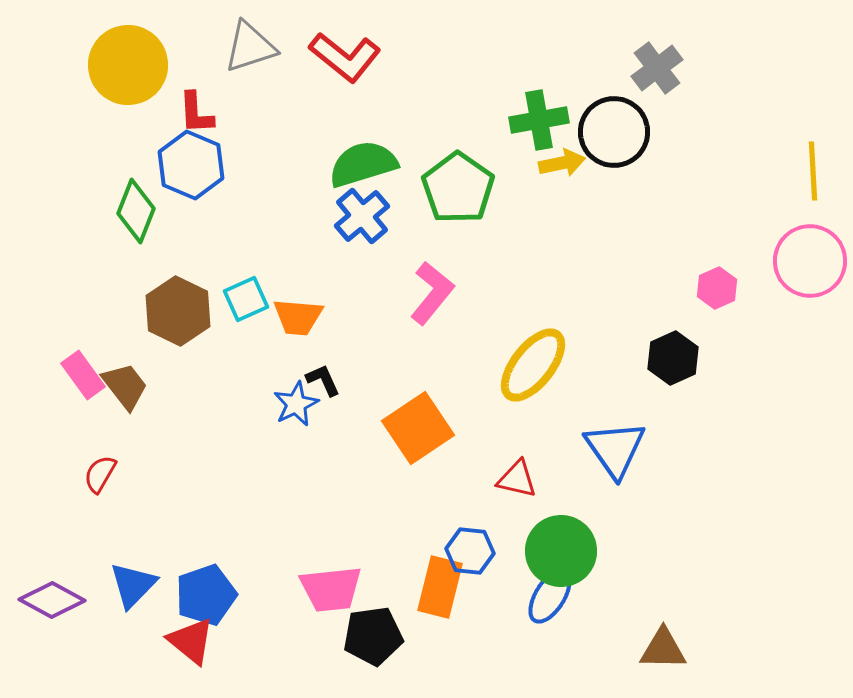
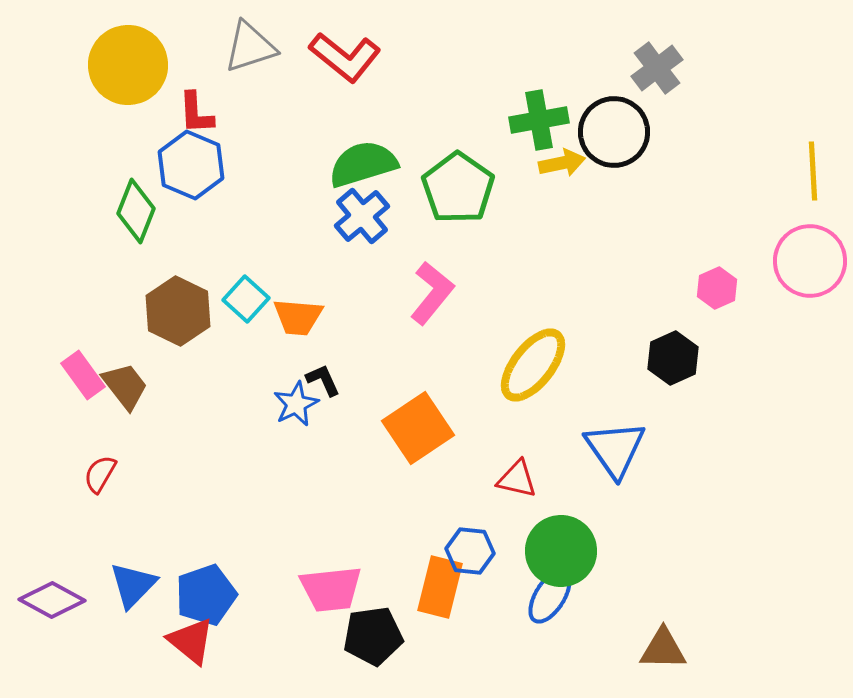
cyan square at (246, 299): rotated 24 degrees counterclockwise
